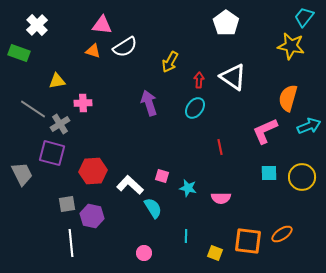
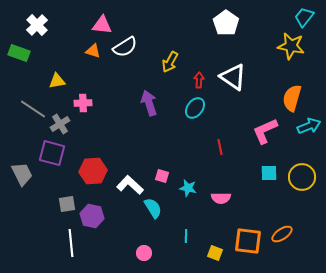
orange semicircle: moved 4 px right
